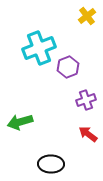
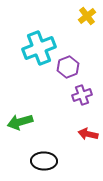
purple cross: moved 4 px left, 5 px up
red arrow: rotated 24 degrees counterclockwise
black ellipse: moved 7 px left, 3 px up
